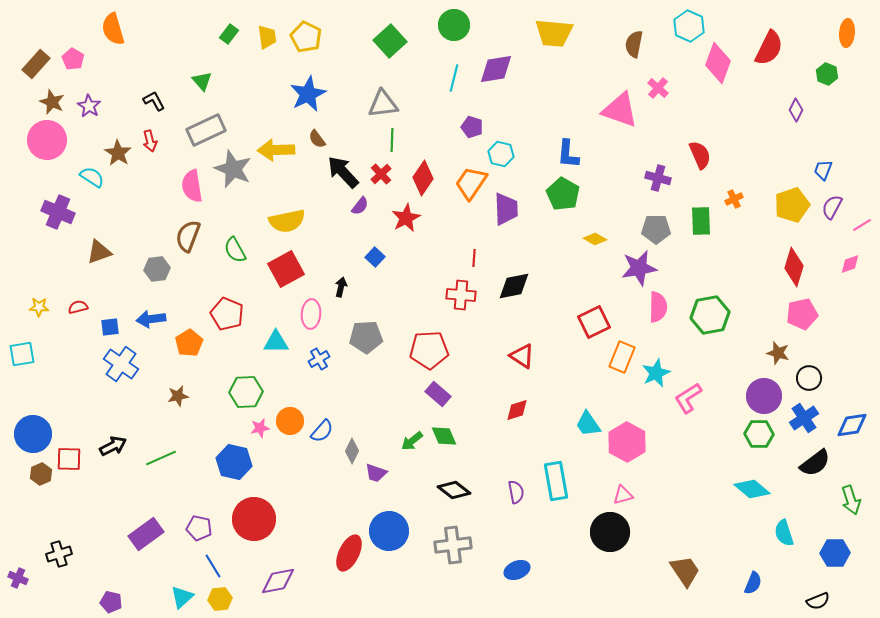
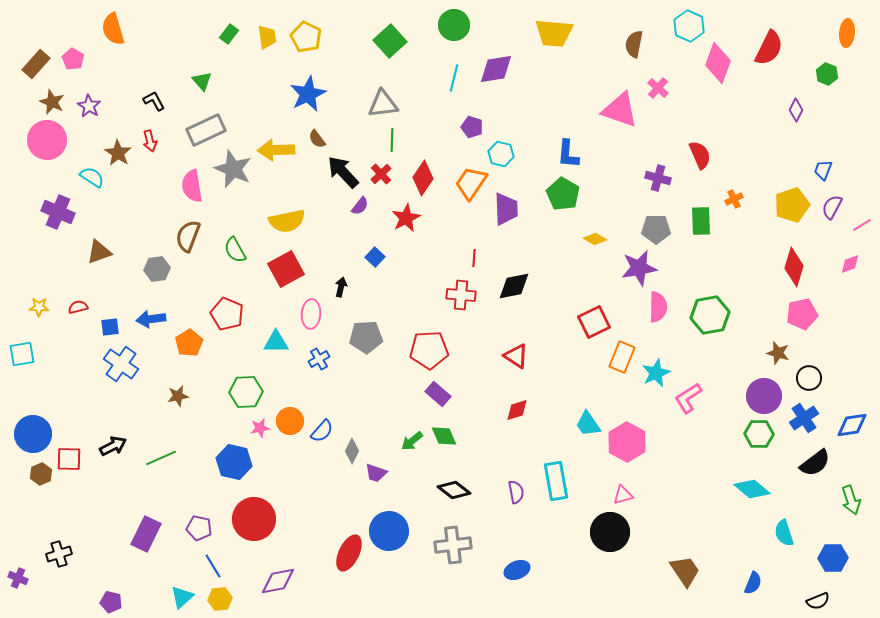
red triangle at (522, 356): moved 6 px left
purple rectangle at (146, 534): rotated 28 degrees counterclockwise
blue hexagon at (835, 553): moved 2 px left, 5 px down
